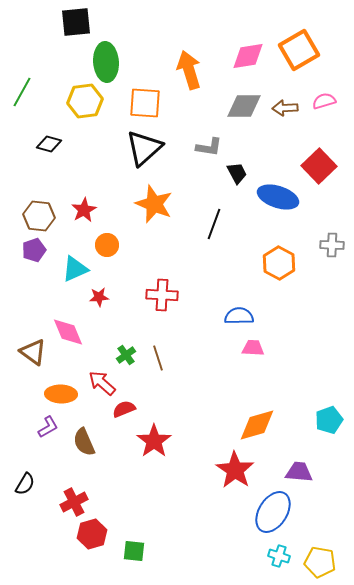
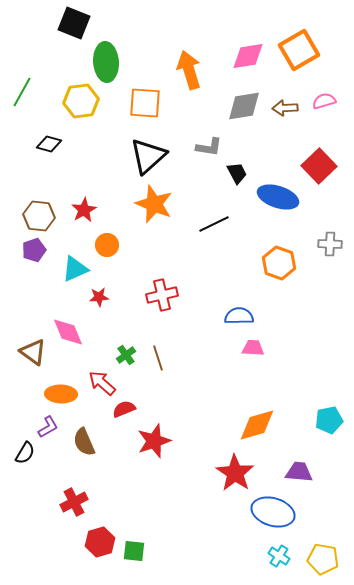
black square at (76, 22): moved 2 px left, 1 px down; rotated 28 degrees clockwise
yellow hexagon at (85, 101): moved 4 px left
gray diamond at (244, 106): rotated 9 degrees counterclockwise
black triangle at (144, 148): moved 4 px right, 8 px down
black line at (214, 224): rotated 44 degrees clockwise
gray cross at (332, 245): moved 2 px left, 1 px up
orange hexagon at (279, 263): rotated 8 degrees counterclockwise
red cross at (162, 295): rotated 16 degrees counterclockwise
cyan pentagon at (329, 420): rotated 8 degrees clockwise
red star at (154, 441): rotated 16 degrees clockwise
red star at (235, 470): moved 3 px down
black semicircle at (25, 484): moved 31 px up
blue ellipse at (273, 512): rotated 75 degrees clockwise
red hexagon at (92, 534): moved 8 px right, 8 px down
cyan cross at (279, 556): rotated 15 degrees clockwise
yellow pentagon at (320, 562): moved 3 px right, 3 px up
